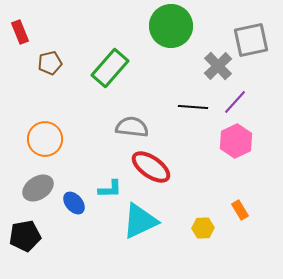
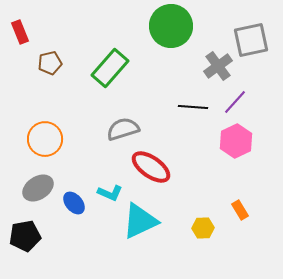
gray cross: rotated 8 degrees clockwise
gray semicircle: moved 9 px left, 2 px down; rotated 24 degrees counterclockwise
cyan L-shape: moved 4 px down; rotated 25 degrees clockwise
